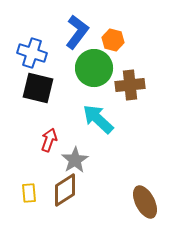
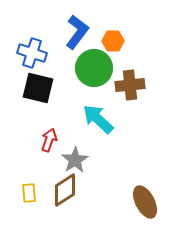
orange hexagon: moved 1 px down; rotated 15 degrees counterclockwise
